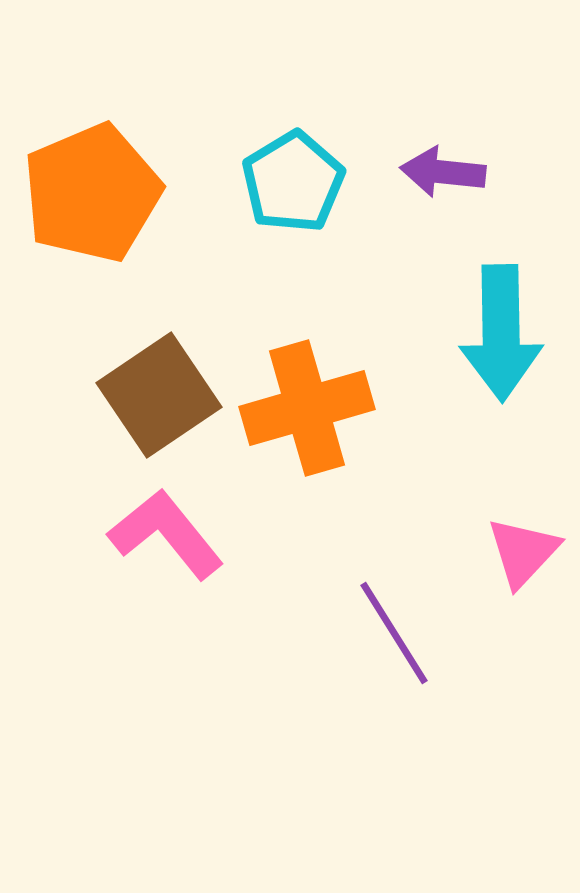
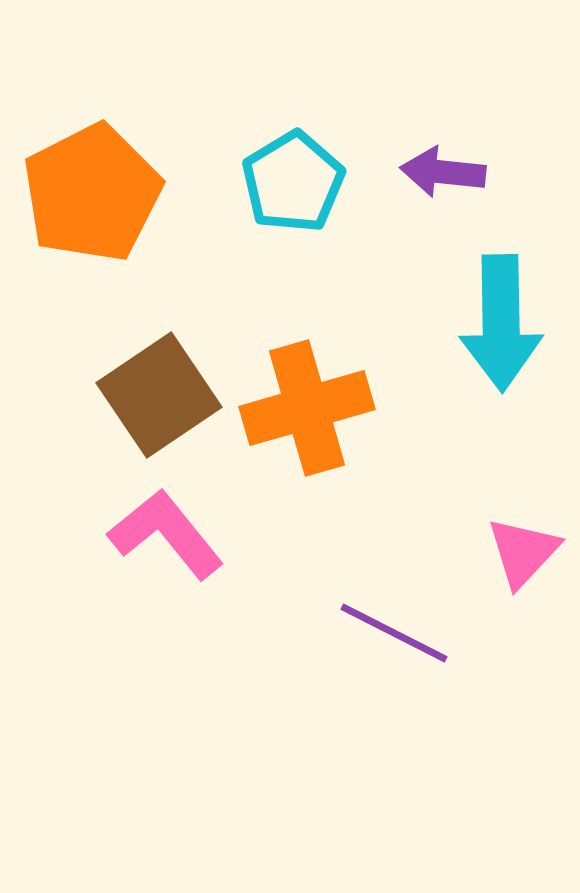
orange pentagon: rotated 4 degrees counterclockwise
cyan arrow: moved 10 px up
purple line: rotated 31 degrees counterclockwise
